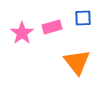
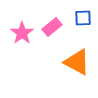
pink rectangle: rotated 24 degrees counterclockwise
orange triangle: rotated 24 degrees counterclockwise
